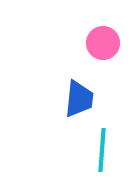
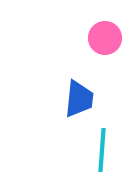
pink circle: moved 2 px right, 5 px up
